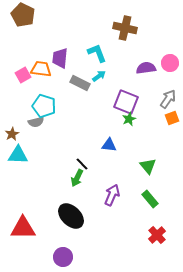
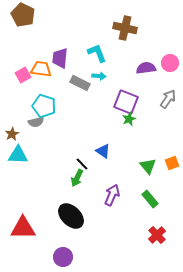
cyan arrow: rotated 40 degrees clockwise
orange square: moved 45 px down
blue triangle: moved 6 px left, 6 px down; rotated 28 degrees clockwise
